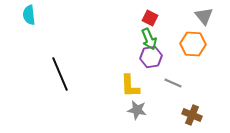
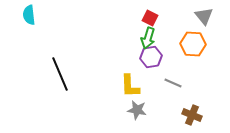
green arrow: moved 1 px left, 1 px up; rotated 40 degrees clockwise
